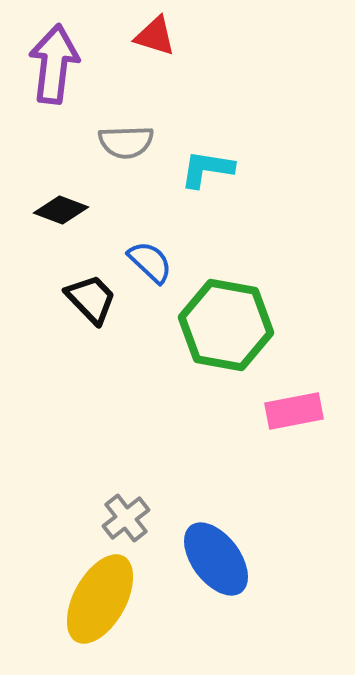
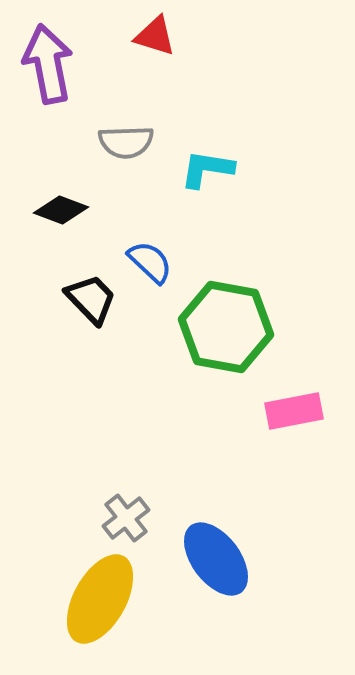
purple arrow: moved 6 px left; rotated 18 degrees counterclockwise
green hexagon: moved 2 px down
